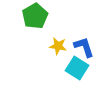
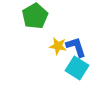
blue L-shape: moved 8 px left
